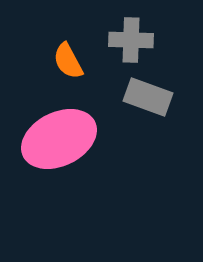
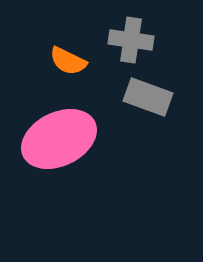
gray cross: rotated 6 degrees clockwise
orange semicircle: rotated 36 degrees counterclockwise
